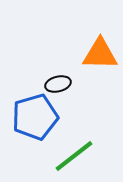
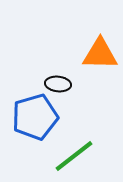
black ellipse: rotated 20 degrees clockwise
